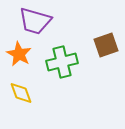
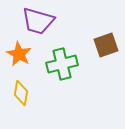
purple trapezoid: moved 3 px right
green cross: moved 2 px down
yellow diamond: rotated 30 degrees clockwise
